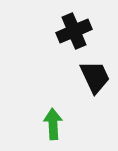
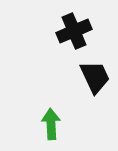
green arrow: moved 2 px left
